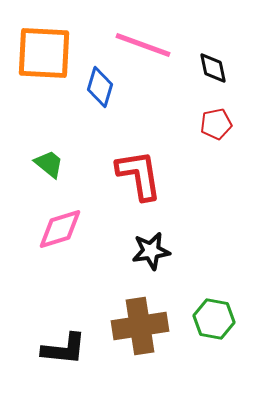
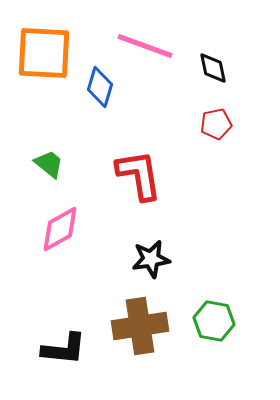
pink line: moved 2 px right, 1 px down
pink diamond: rotated 12 degrees counterclockwise
black star: moved 8 px down
green hexagon: moved 2 px down
